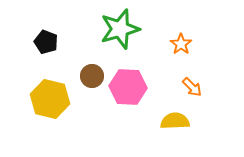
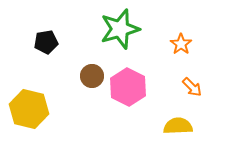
black pentagon: rotated 30 degrees counterclockwise
pink hexagon: rotated 24 degrees clockwise
yellow hexagon: moved 21 px left, 10 px down
yellow semicircle: moved 3 px right, 5 px down
